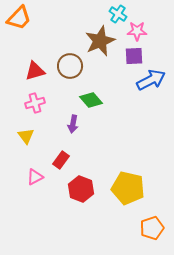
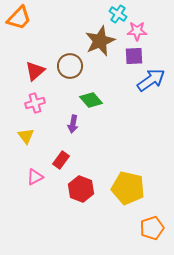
red triangle: rotated 25 degrees counterclockwise
blue arrow: rotated 8 degrees counterclockwise
